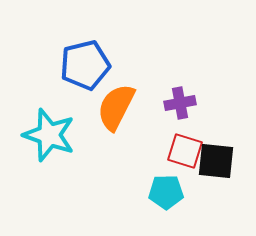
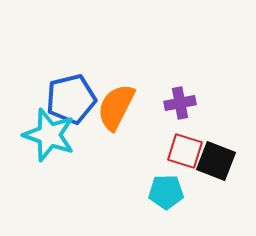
blue pentagon: moved 14 px left, 34 px down
black square: rotated 15 degrees clockwise
